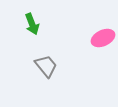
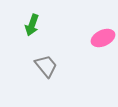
green arrow: moved 1 px down; rotated 40 degrees clockwise
